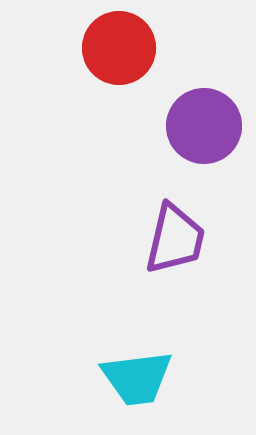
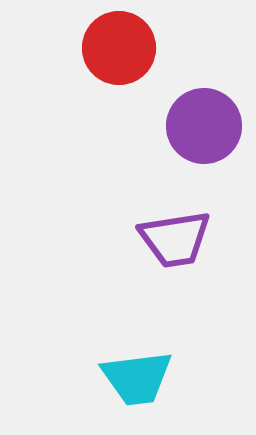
purple trapezoid: rotated 68 degrees clockwise
